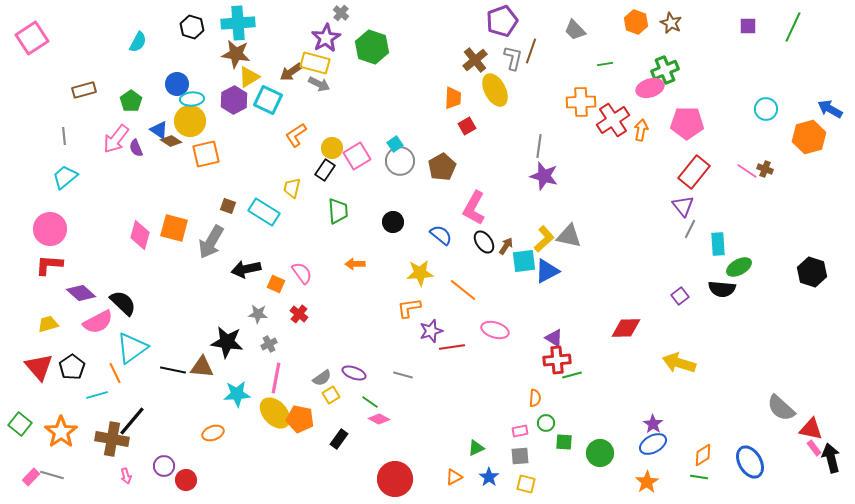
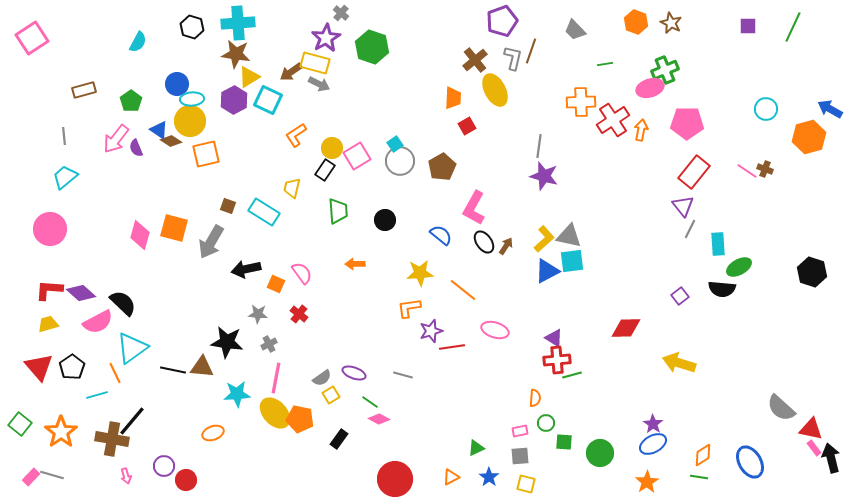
black circle at (393, 222): moved 8 px left, 2 px up
cyan square at (524, 261): moved 48 px right
red L-shape at (49, 265): moved 25 px down
orange triangle at (454, 477): moved 3 px left
